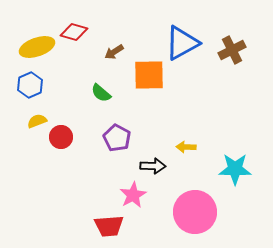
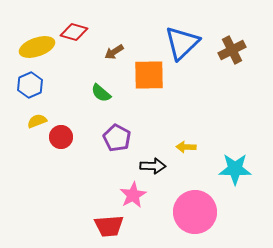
blue triangle: rotated 15 degrees counterclockwise
